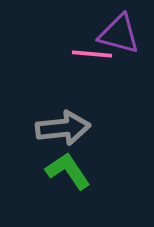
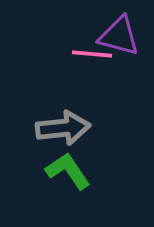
purple triangle: moved 2 px down
